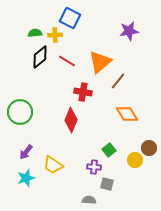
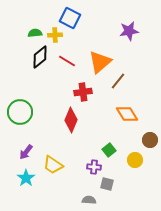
red cross: rotated 18 degrees counterclockwise
brown circle: moved 1 px right, 8 px up
cyan star: rotated 18 degrees counterclockwise
